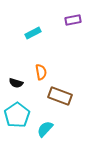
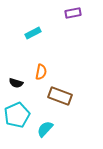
purple rectangle: moved 7 px up
orange semicircle: rotated 21 degrees clockwise
cyan pentagon: rotated 10 degrees clockwise
